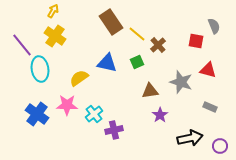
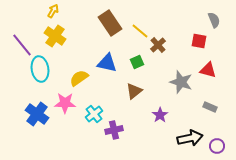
brown rectangle: moved 1 px left, 1 px down
gray semicircle: moved 6 px up
yellow line: moved 3 px right, 3 px up
red square: moved 3 px right
brown triangle: moved 16 px left; rotated 30 degrees counterclockwise
pink star: moved 2 px left, 2 px up
purple circle: moved 3 px left
